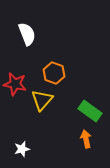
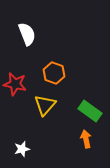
yellow triangle: moved 3 px right, 5 px down
